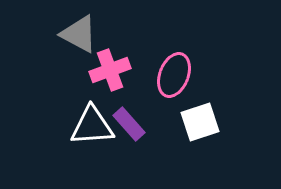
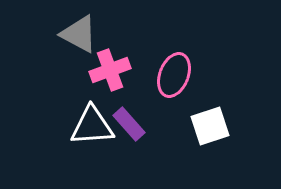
white square: moved 10 px right, 4 px down
